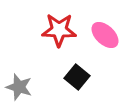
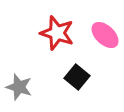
red star: moved 2 px left, 3 px down; rotated 16 degrees clockwise
